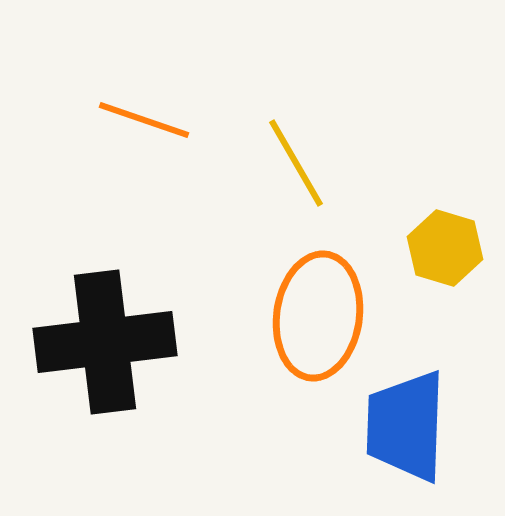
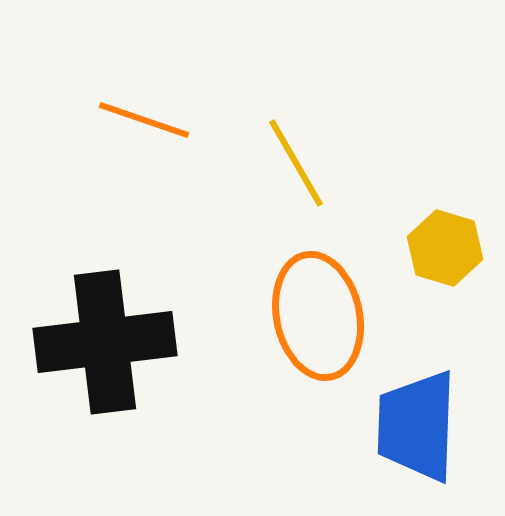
orange ellipse: rotated 20 degrees counterclockwise
blue trapezoid: moved 11 px right
